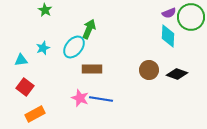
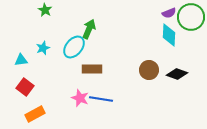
cyan diamond: moved 1 px right, 1 px up
